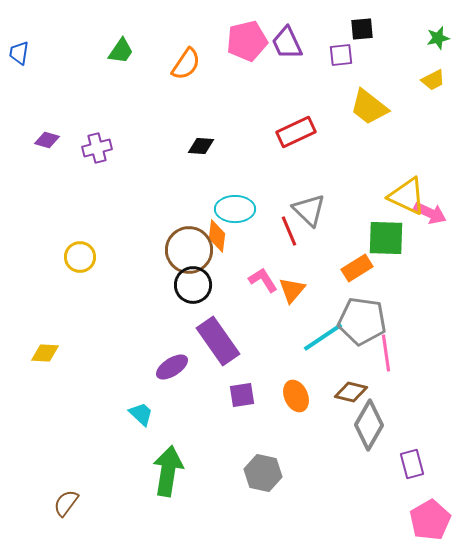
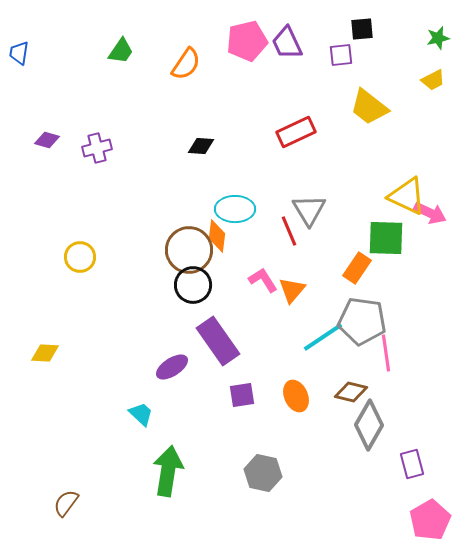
gray triangle at (309, 210): rotated 15 degrees clockwise
orange rectangle at (357, 268): rotated 24 degrees counterclockwise
